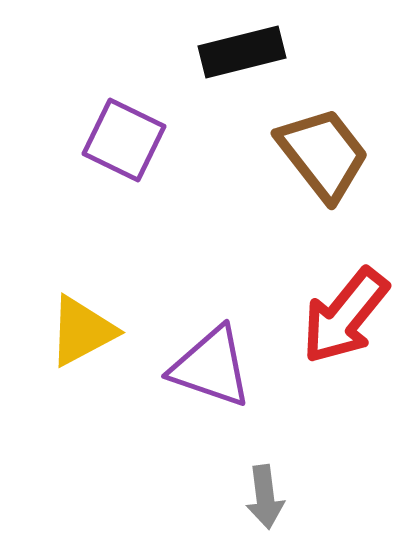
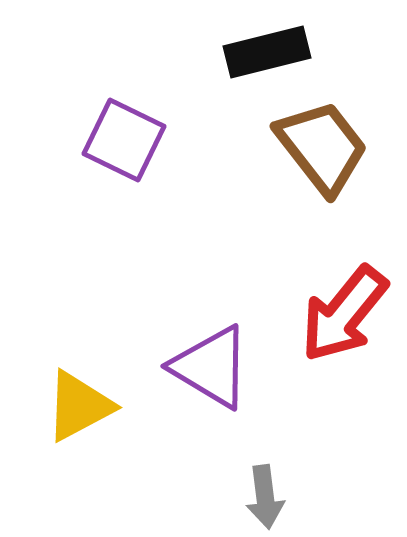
black rectangle: moved 25 px right
brown trapezoid: moved 1 px left, 7 px up
red arrow: moved 1 px left, 2 px up
yellow triangle: moved 3 px left, 75 px down
purple triangle: rotated 12 degrees clockwise
